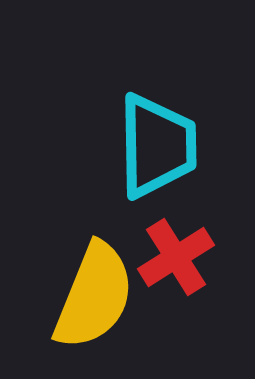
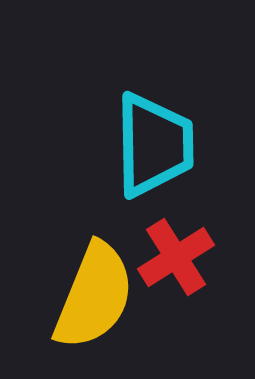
cyan trapezoid: moved 3 px left, 1 px up
